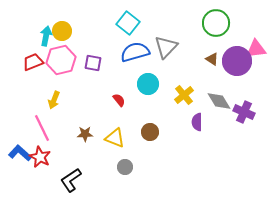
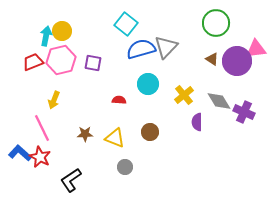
cyan square: moved 2 px left, 1 px down
blue semicircle: moved 6 px right, 3 px up
red semicircle: rotated 48 degrees counterclockwise
